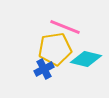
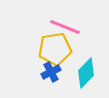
cyan diamond: moved 14 px down; rotated 60 degrees counterclockwise
blue cross: moved 7 px right, 3 px down
